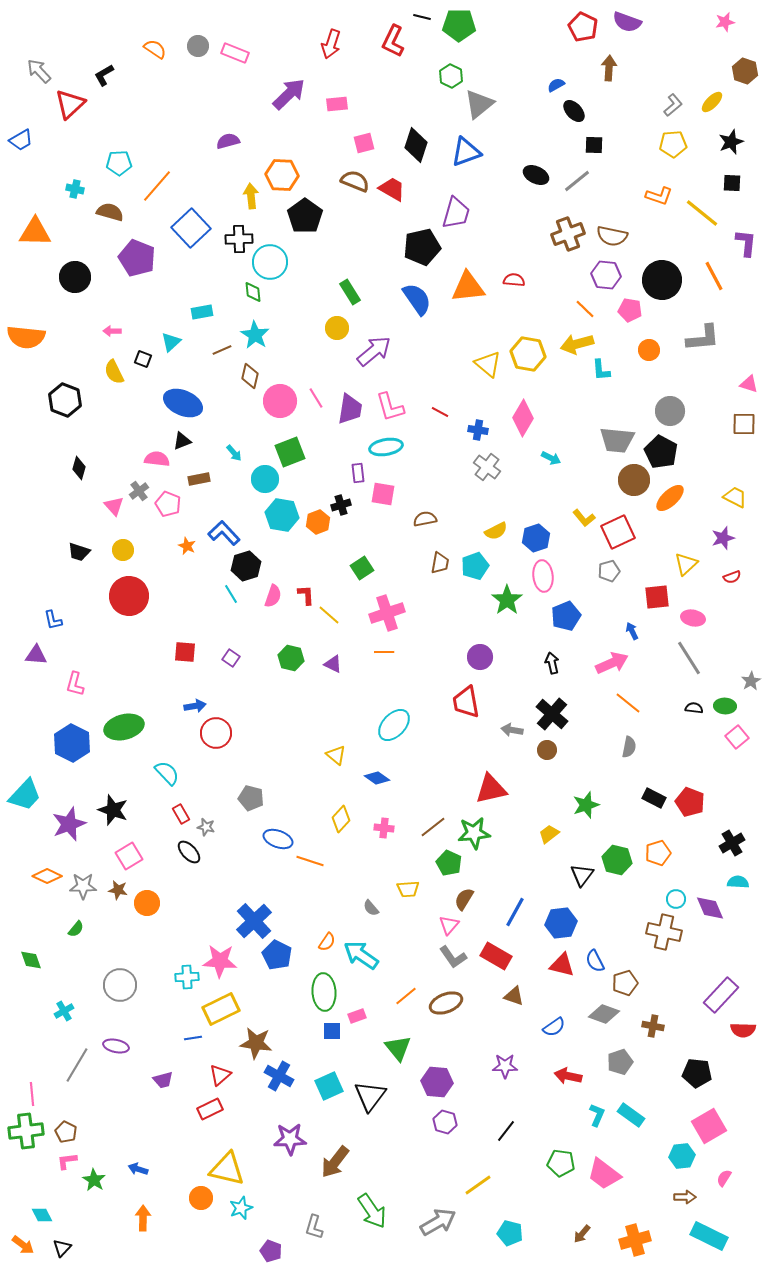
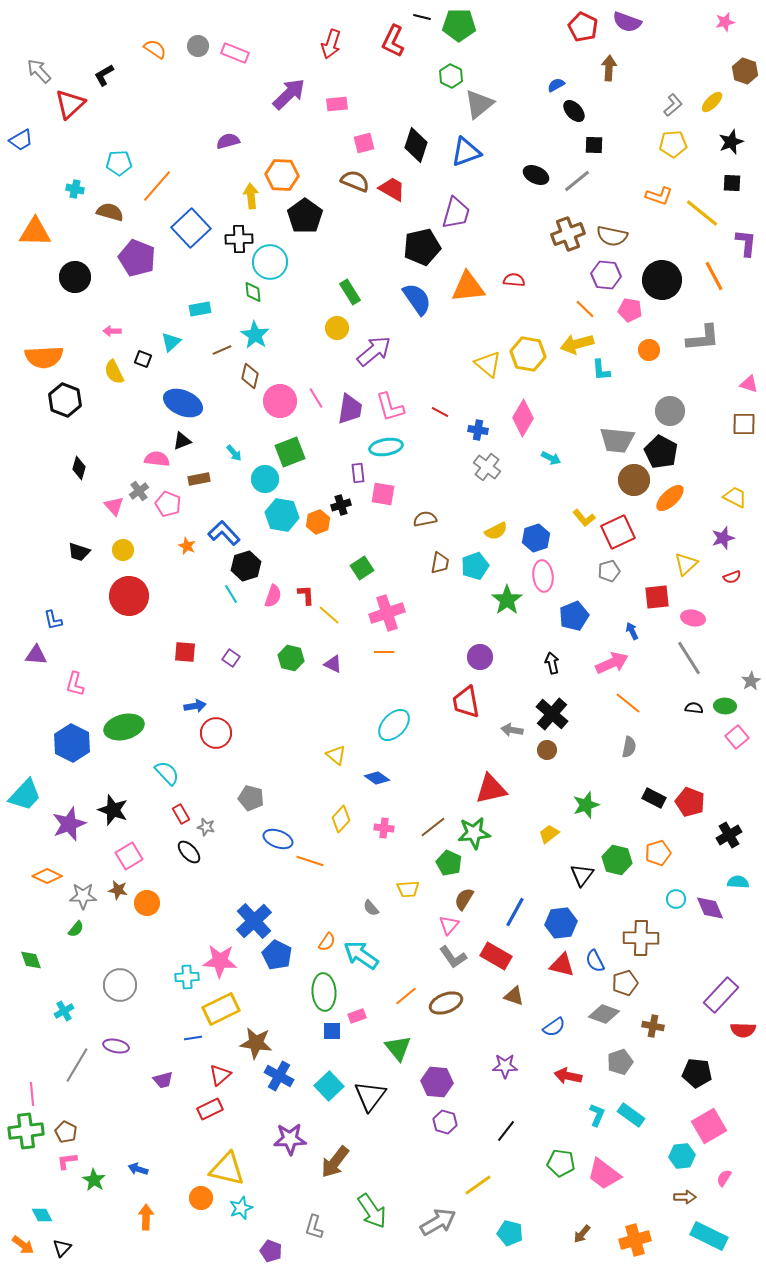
cyan rectangle at (202, 312): moved 2 px left, 3 px up
orange semicircle at (26, 337): moved 18 px right, 20 px down; rotated 9 degrees counterclockwise
blue pentagon at (566, 616): moved 8 px right
black cross at (732, 843): moved 3 px left, 8 px up
gray star at (83, 886): moved 10 px down
brown cross at (664, 932): moved 23 px left, 6 px down; rotated 12 degrees counterclockwise
cyan square at (329, 1086): rotated 20 degrees counterclockwise
orange arrow at (143, 1218): moved 3 px right, 1 px up
